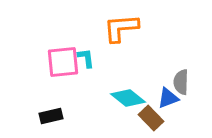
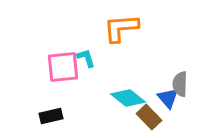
cyan L-shape: rotated 10 degrees counterclockwise
pink square: moved 5 px down
gray semicircle: moved 1 px left, 2 px down
blue triangle: rotated 50 degrees counterclockwise
brown rectangle: moved 2 px left, 1 px up
